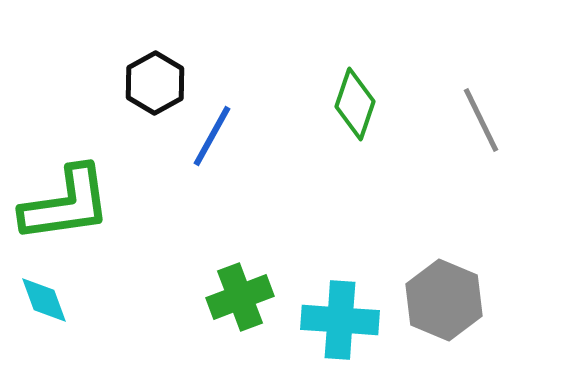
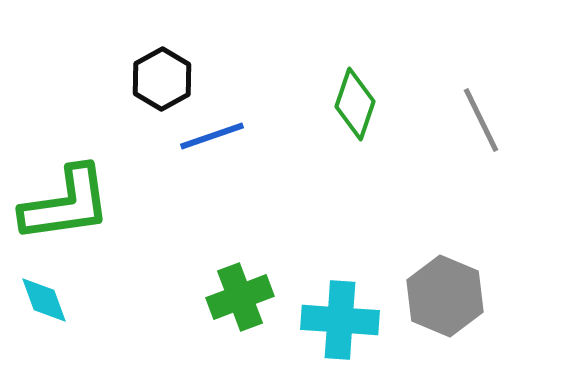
black hexagon: moved 7 px right, 4 px up
blue line: rotated 42 degrees clockwise
gray hexagon: moved 1 px right, 4 px up
